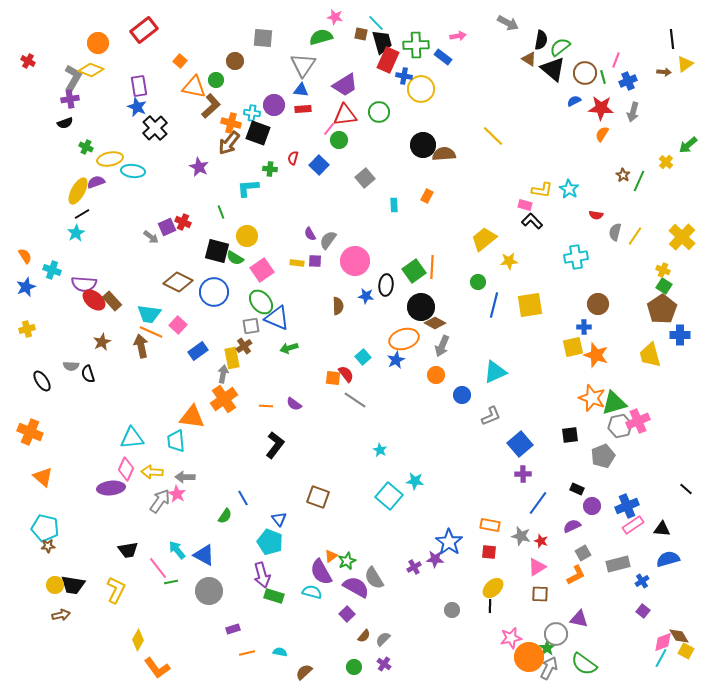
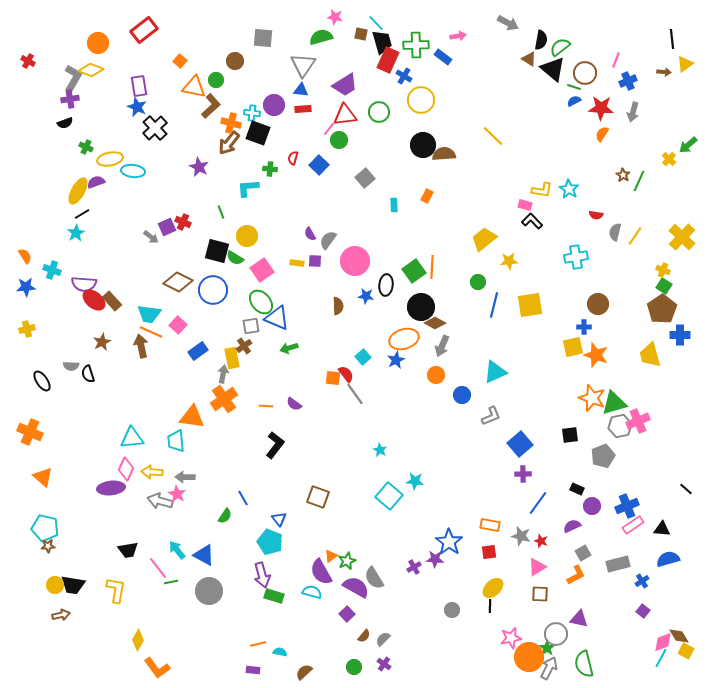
blue cross at (404, 76): rotated 21 degrees clockwise
green line at (603, 77): moved 29 px left, 10 px down; rotated 56 degrees counterclockwise
yellow circle at (421, 89): moved 11 px down
yellow cross at (666, 162): moved 3 px right, 3 px up
blue star at (26, 287): rotated 18 degrees clockwise
blue circle at (214, 292): moved 1 px left, 2 px up
gray line at (355, 400): moved 6 px up; rotated 20 degrees clockwise
gray arrow at (160, 501): rotated 110 degrees counterclockwise
red square at (489, 552): rotated 14 degrees counterclockwise
yellow L-shape at (116, 590): rotated 16 degrees counterclockwise
purple rectangle at (233, 629): moved 20 px right, 41 px down; rotated 24 degrees clockwise
orange line at (247, 653): moved 11 px right, 9 px up
green semicircle at (584, 664): rotated 40 degrees clockwise
